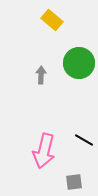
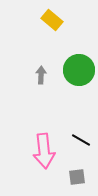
green circle: moved 7 px down
black line: moved 3 px left
pink arrow: rotated 20 degrees counterclockwise
gray square: moved 3 px right, 5 px up
